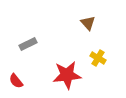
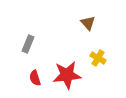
gray rectangle: rotated 42 degrees counterclockwise
red semicircle: moved 19 px right, 3 px up; rotated 21 degrees clockwise
